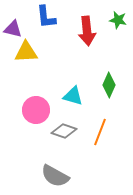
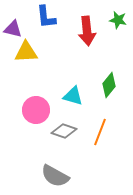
green diamond: rotated 15 degrees clockwise
